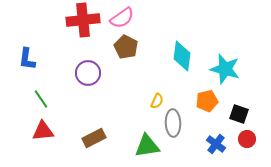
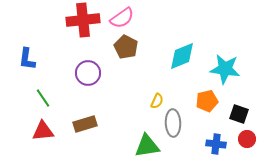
cyan diamond: rotated 60 degrees clockwise
cyan star: rotated 8 degrees counterclockwise
green line: moved 2 px right, 1 px up
brown rectangle: moved 9 px left, 14 px up; rotated 10 degrees clockwise
blue cross: rotated 30 degrees counterclockwise
